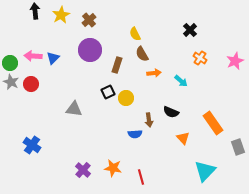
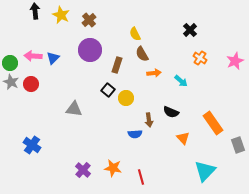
yellow star: rotated 18 degrees counterclockwise
black square: moved 2 px up; rotated 24 degrees counterclockwise
gray rectangle: moved 2 px up
